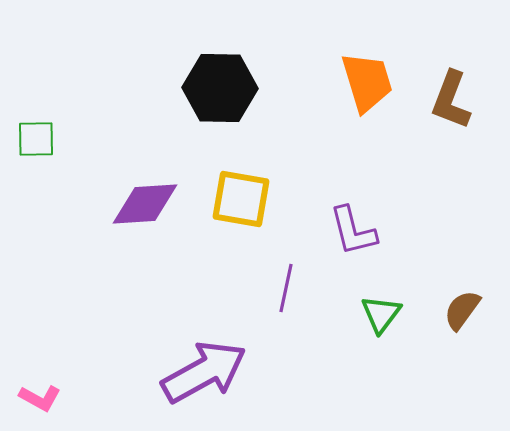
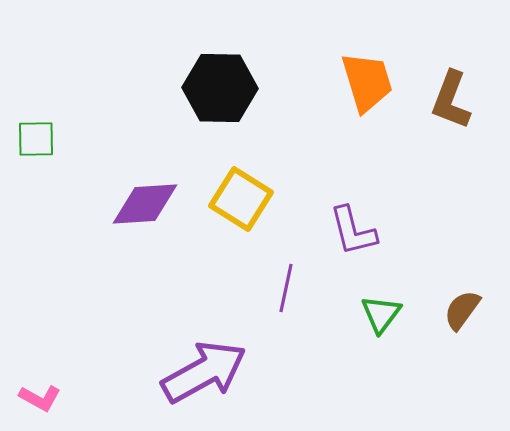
yellow square: rotated 22 degrees clockwise
